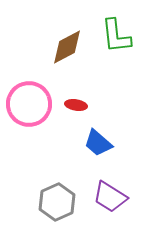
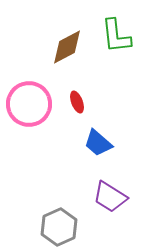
red ellipse: moved 1 px right, 3 px up; rotated 60 degrees clockwise
gray hexagon: moved 2 px right, 25 px down
